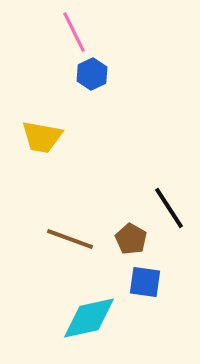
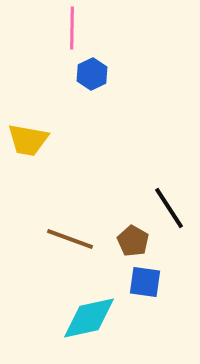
pink line: moved 2 px left, 4 px up; rotated 27 degrees clockwise
yellow trapezoid: moved 14 px left, 3 px down
brown pentagon: moved 2 px right, 2 px down
